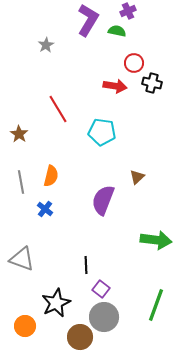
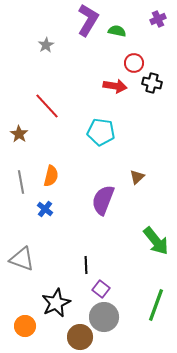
purple cross: moved 30 px right, 8 px down
red line: moved 11 px left, 3 px up; rotated 12 degrees counterclockwise
cyan pentagon: moved 1 px left
green arrow: moved 1 px down; rotated 44 degrees clockwise
